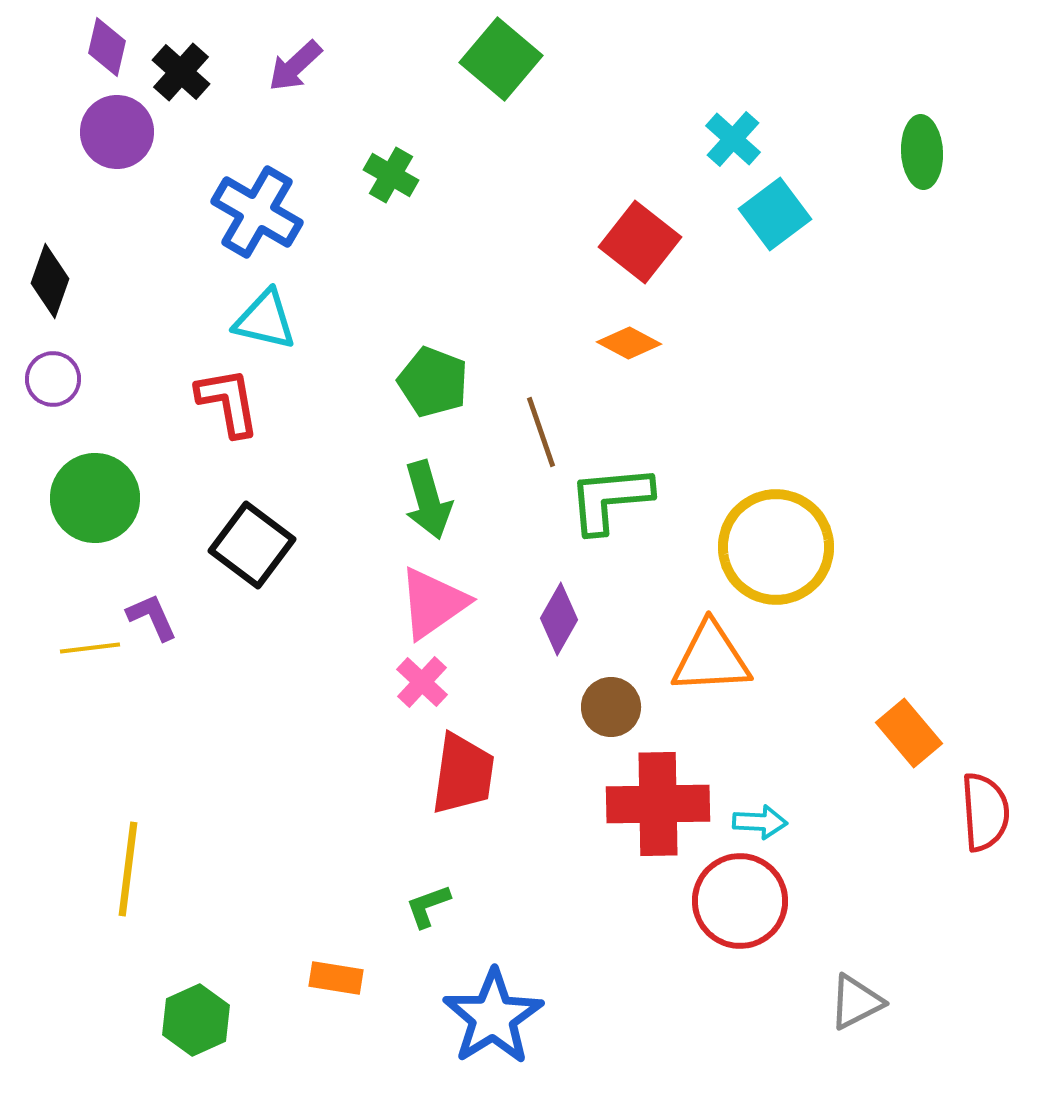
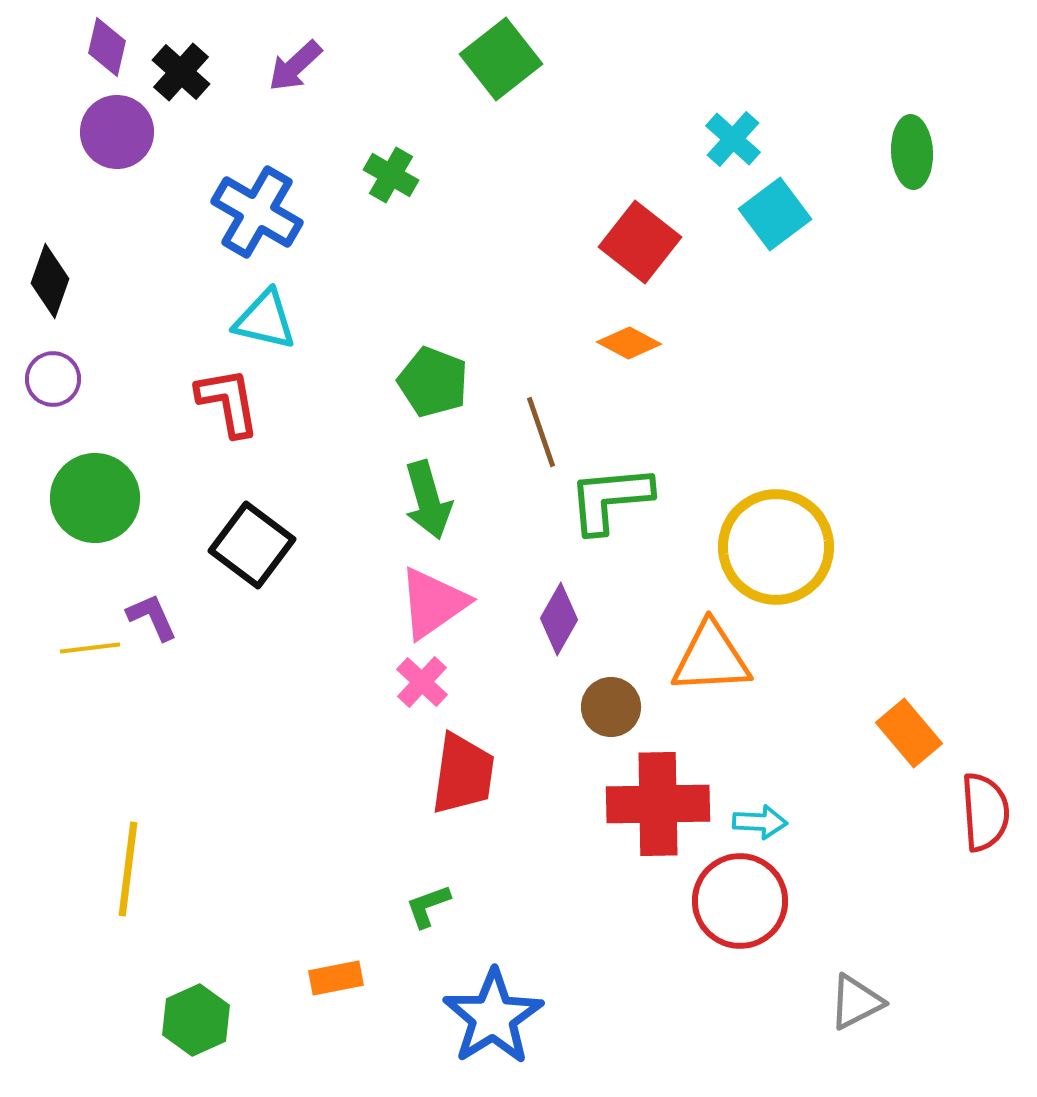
green square at (501, 59): rotated 12 degrees clockwise
green ellipse at (922, 152): moved 10 px left
orange rectangle at (336, 978): rotated 20 degrees counterclockwise
